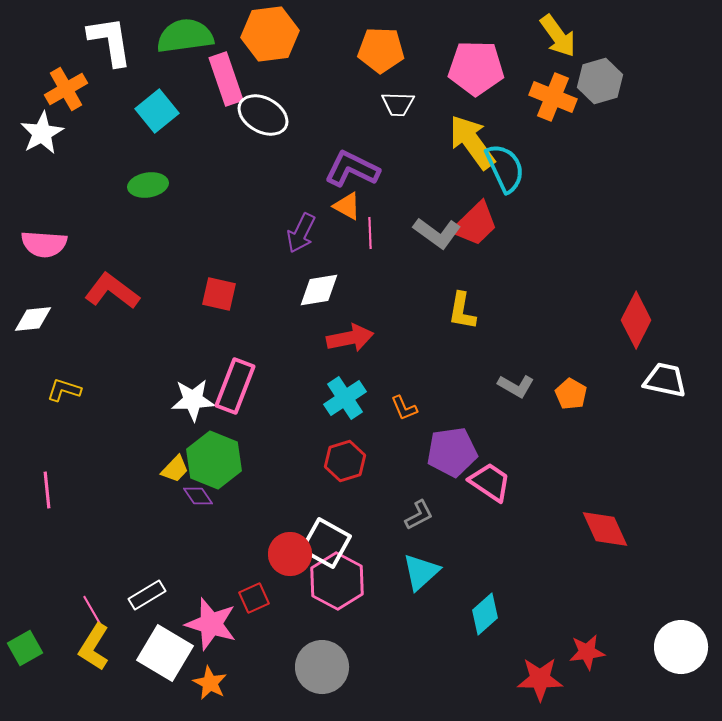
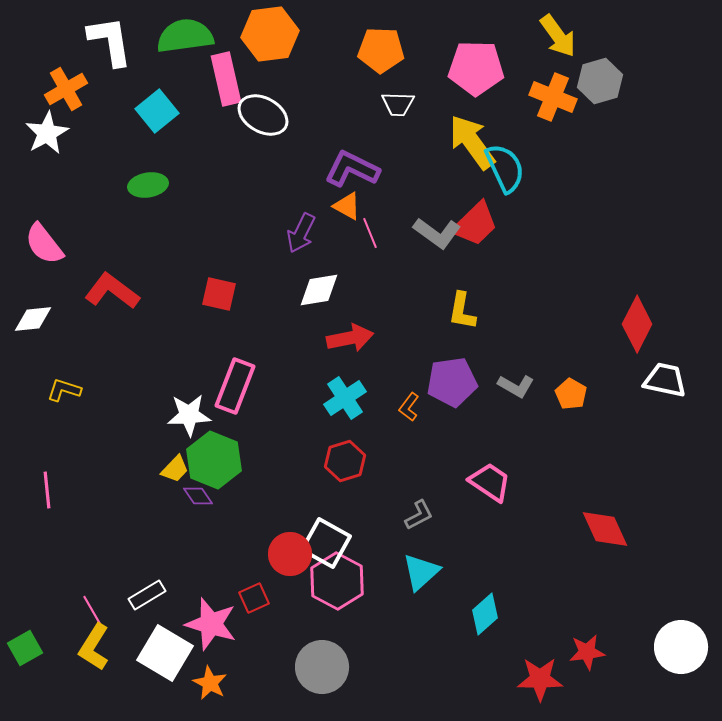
pink rectangle at (226, 79): rotated 6 degrees clockwise
white star at (42, 133): moved 5 px right
pink line at (370, 233): rotated 20 degrees counterclockwise
pink semicircle at (44, 244): rotated 48 degrees clockwise
red diamond at (636, 320): moved 1 px right, 4 px down
white star at (193, 400): moved 4 px left, 15 px down
orange L-shape at (404, 408): moved 5 px right, 1 px up; rotated 60 degrees clockwise
purple pentagon at (452, 452): moved 70 px up
